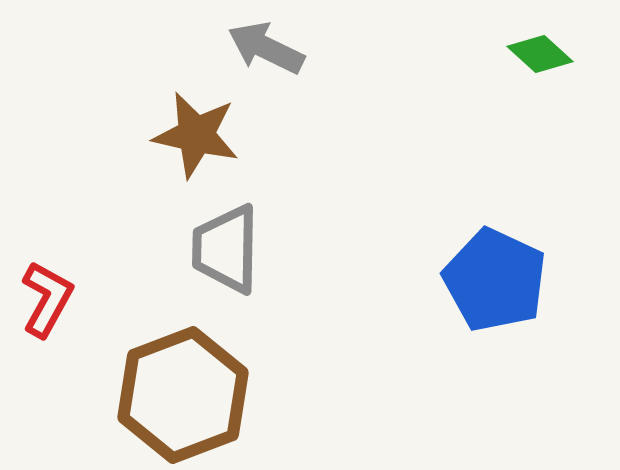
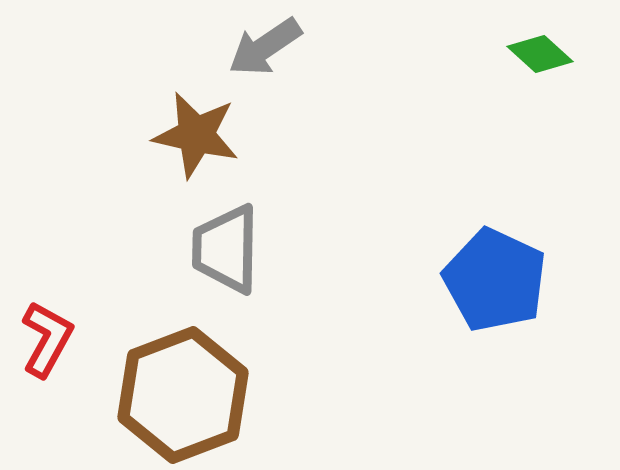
gray arrow: moved 1 px left, 1 px up; rotated 60 degrees counterclockwise
red L-shape: moved 40 px down
